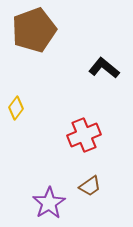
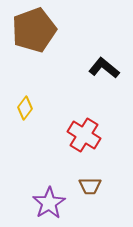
yellow diamond: moved 9 px right
red cross: rotated 36 degrees counterclockwise
brown trapezoid: rotated 35 degrees clockwise
